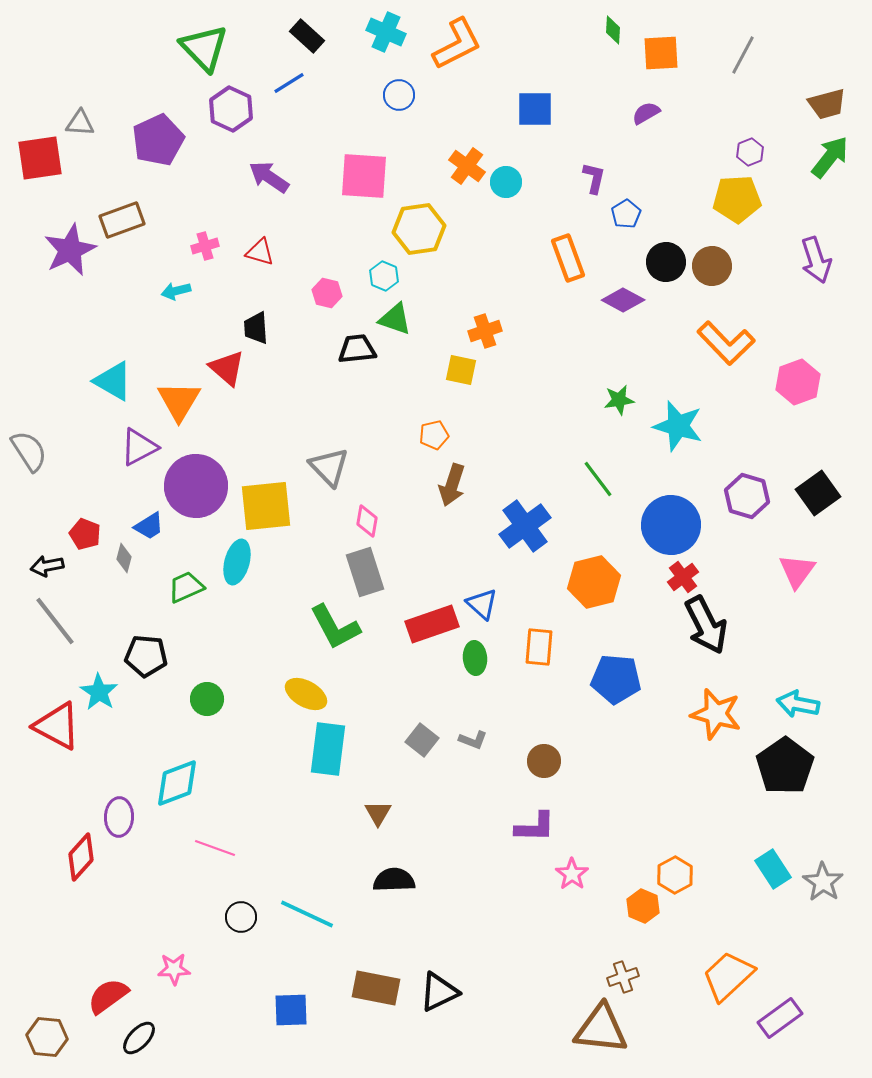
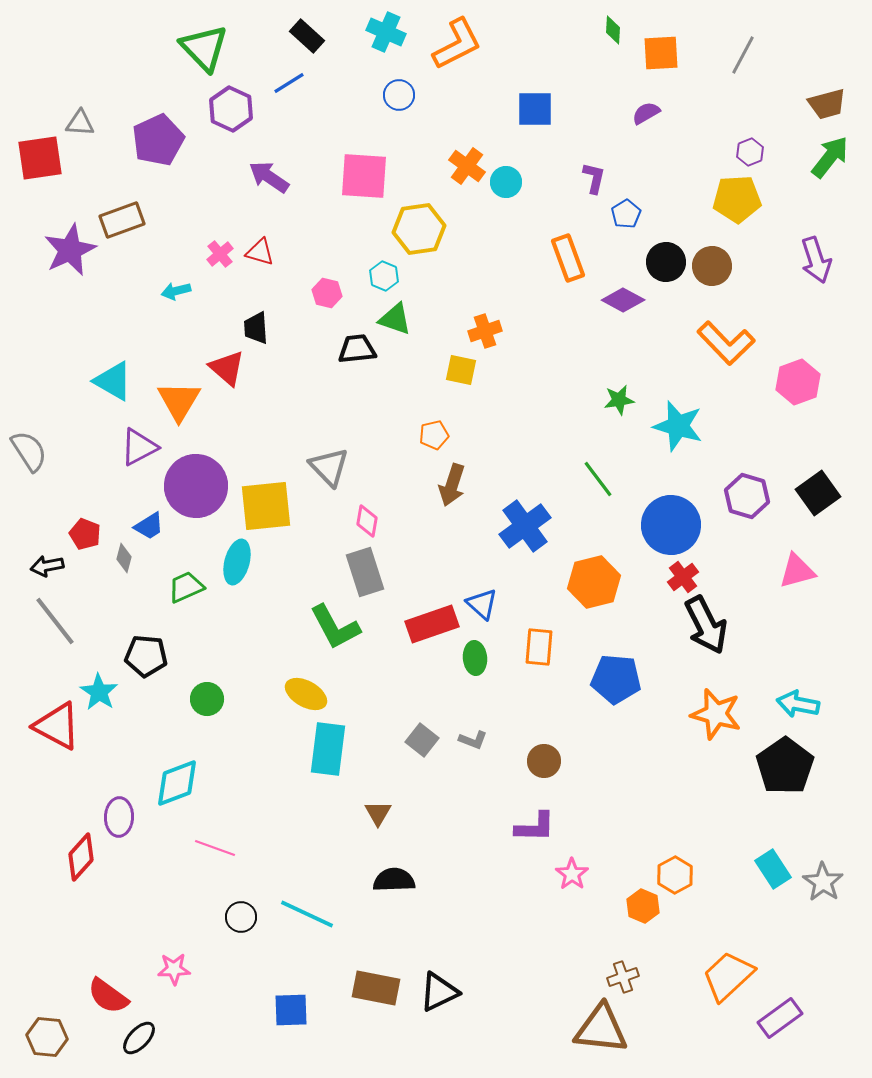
pink cross at (205, 246): moved 15 px right, 8 px down; rotated 24 degrees counterclockwise
pink triangle at (797, 571): rotated 39 degrees clockwise
red semicircle at (108, 996): rotated 108 degrees counterclockwise
